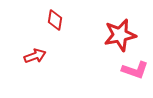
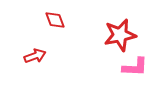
red diamond: rotated 30 degrees counterclockwise
pink L-shape: moved 3 px up; rotated 16 degrees counterclockwise
